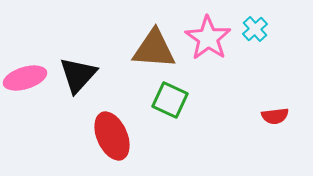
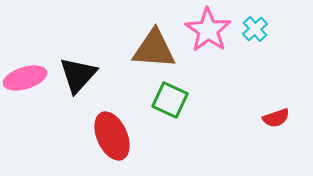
pink star: moved 8 px up
red semicircle: moved 1 px right, 2 px down; rotated 12 degrees counterclockwise
